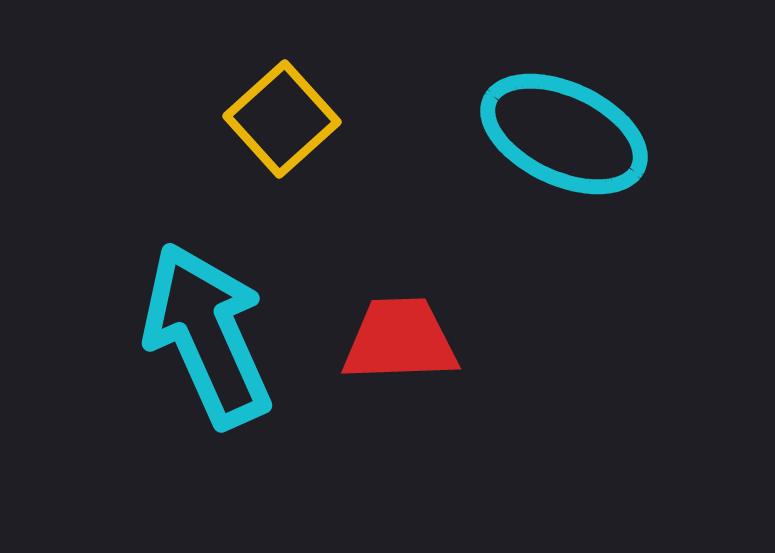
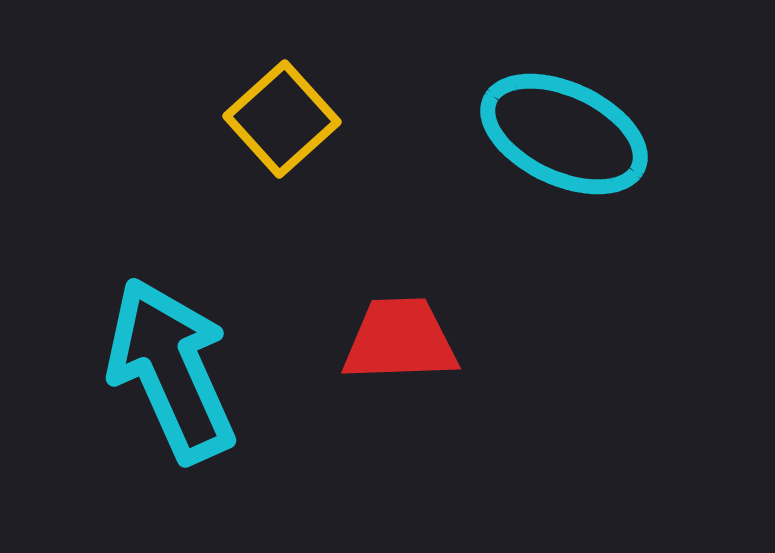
cyan arrow: moved 36 px left, 35 px down
